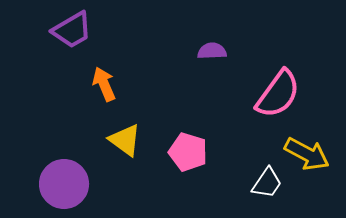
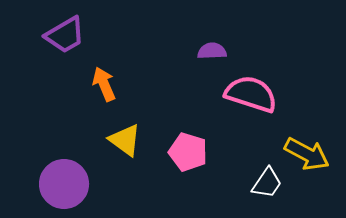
purple trapezoid: moved 7 px left, 5 px down
pink semicircle: moved 27 px left; rotated 108 degrees counterclockwise
